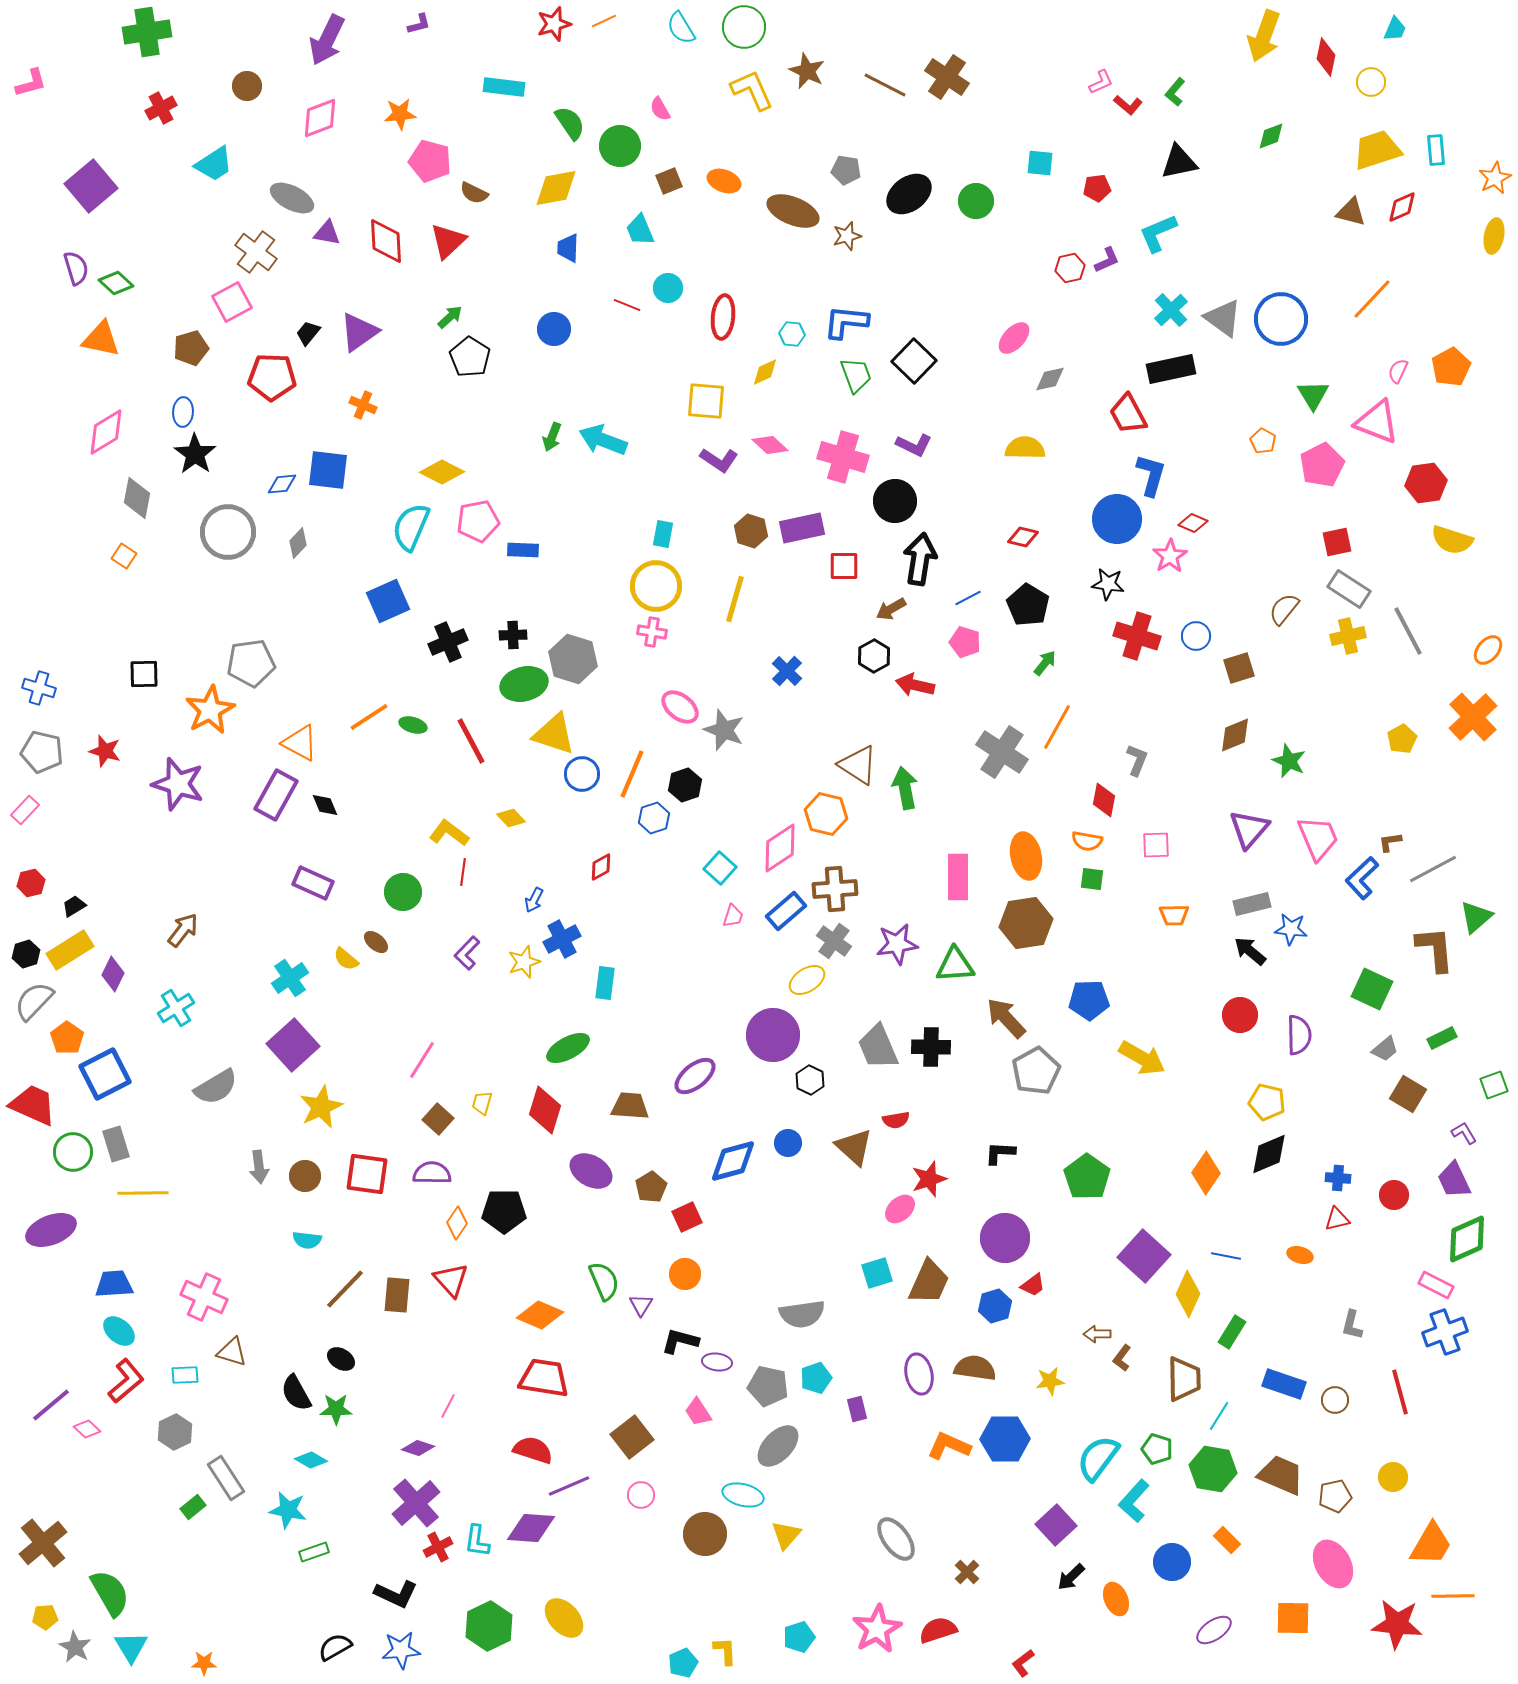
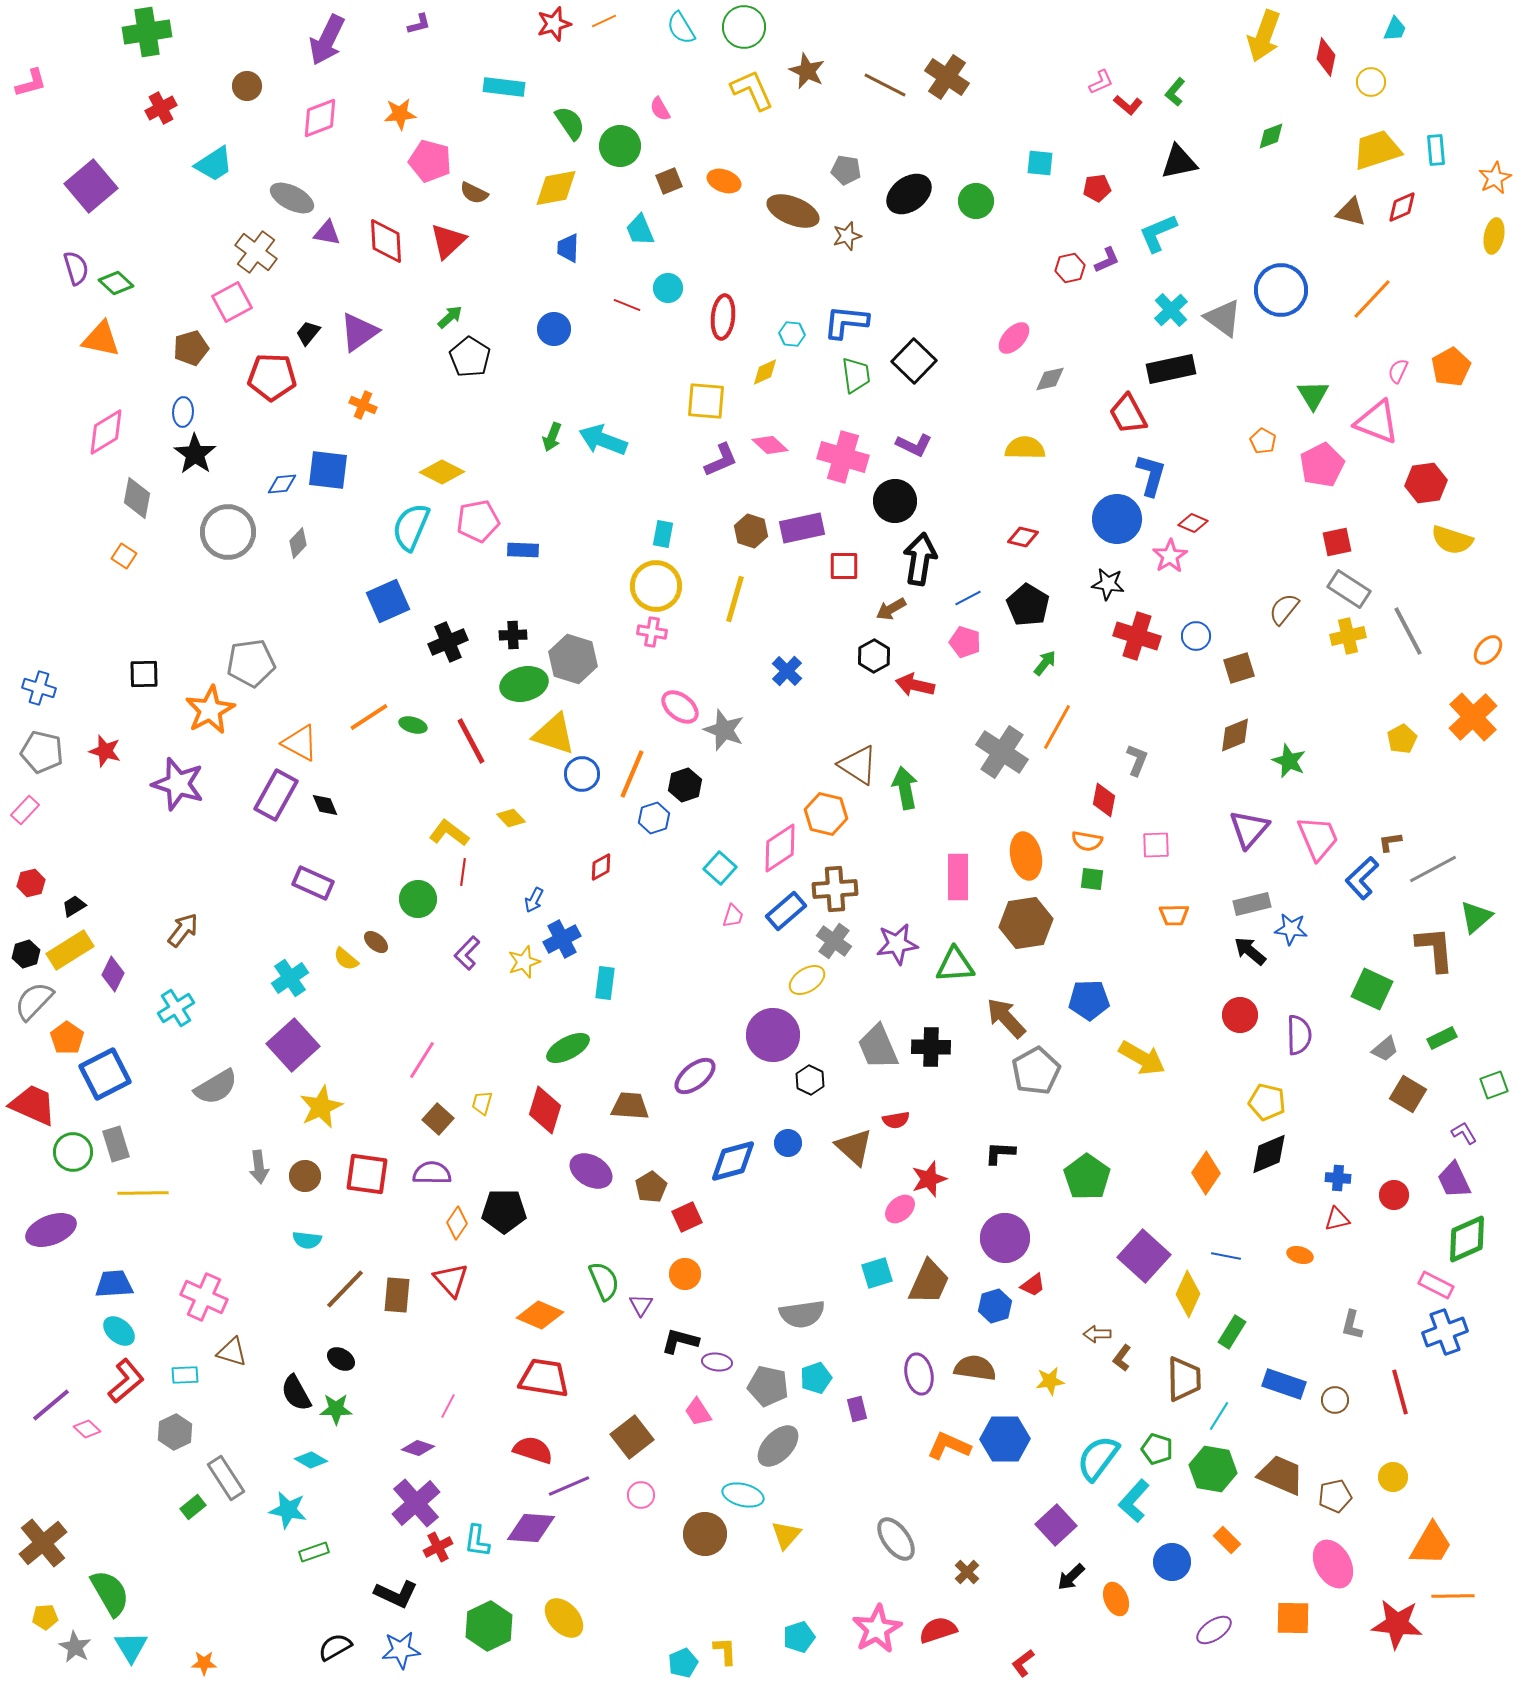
blue circle at (1281, 319): moved 29 px up
green trapezoid at (856, 375): rotated 12 degrees clockwise
purple L-shape at (719, 460): moved 2 px right; rotated 57 degrees counterclockwise
green circle at (403, 892): moved 15 px right, 7 px down
